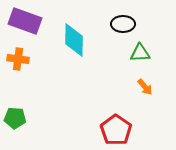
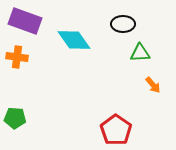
cyan diamond: rotated 36 degrees counterclockwise
orange cross: moved 1 px left, 2 px up
orange arrow: moved 8 px right, 2 px up
